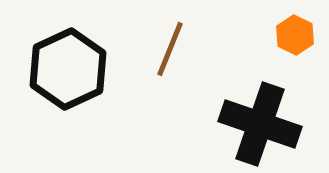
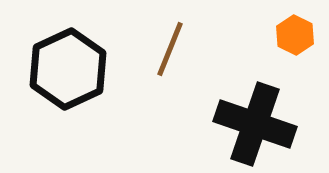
black cross: moved 5 px left
